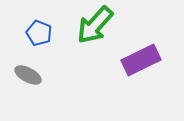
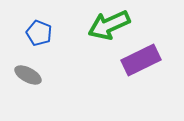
green arrow: moved 14 px right; rotated 24 degrees clockwise
